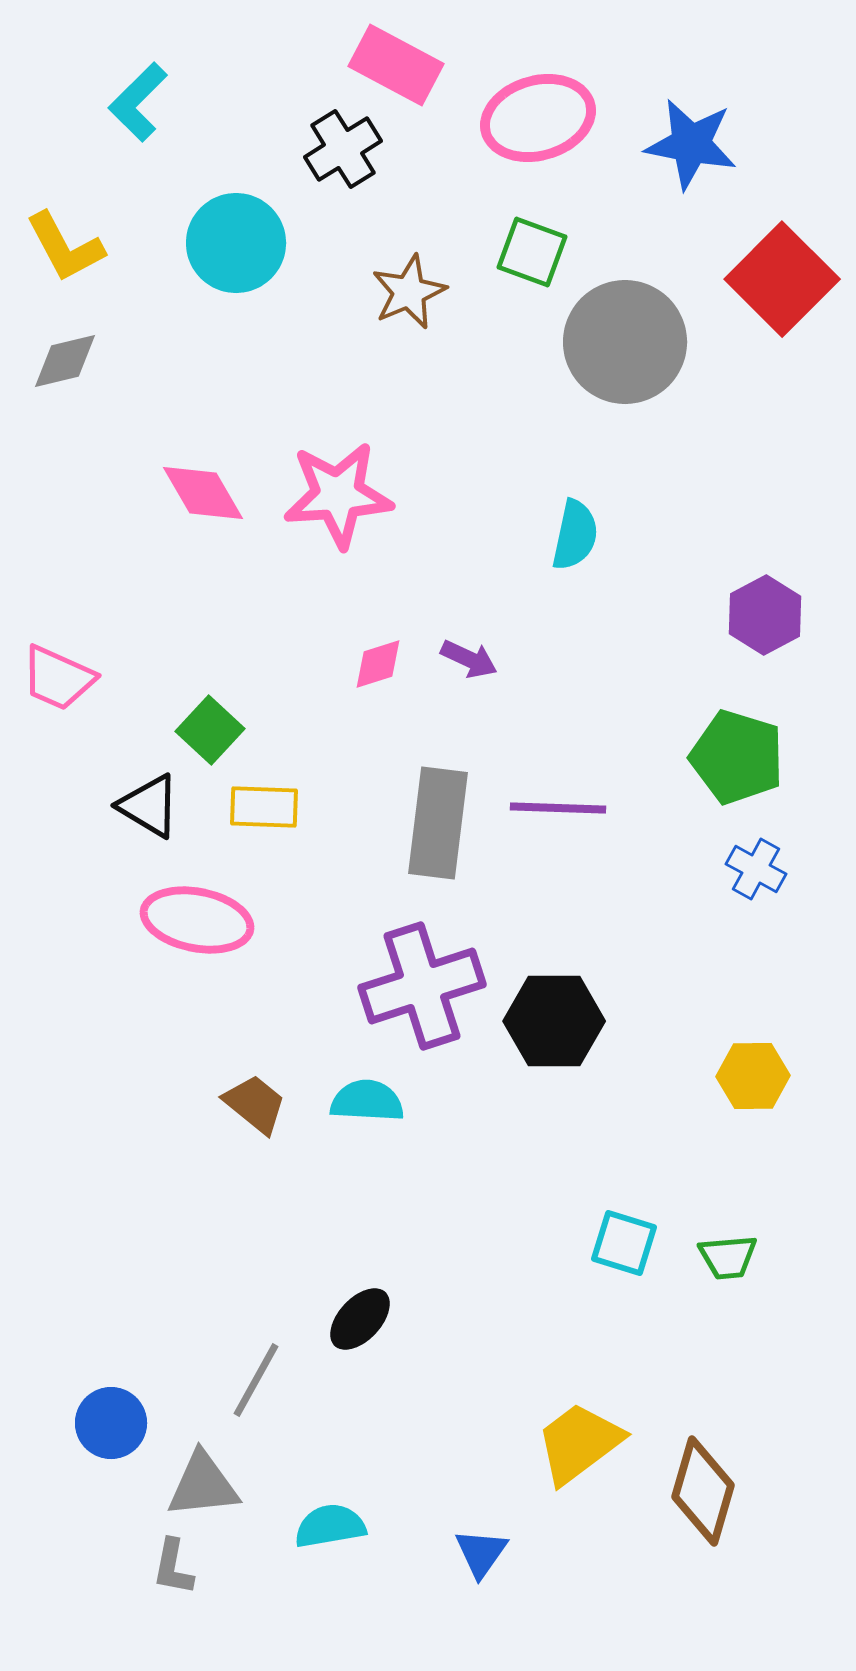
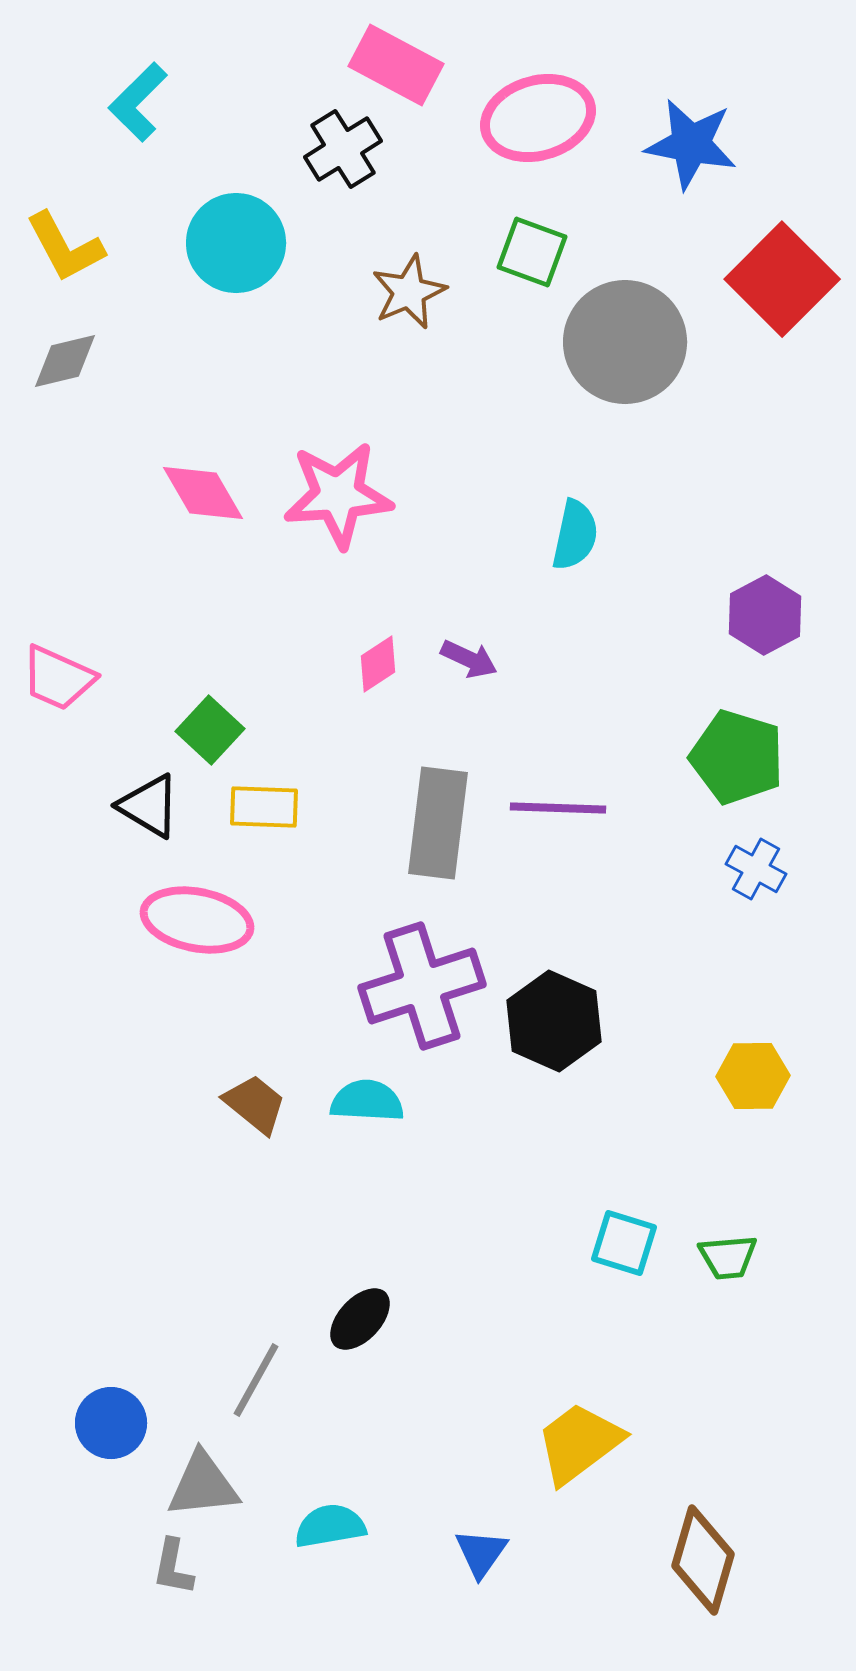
pink diamond at (378, 664): rotated 16 degrees counterclockwise
black hexagon at (554, 1021): rotated 24 degrees clockwise
brown diamond at (703, 1491): moved 69 px down
